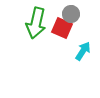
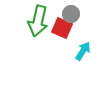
green arrow: moved 2 px right, 2 px up
